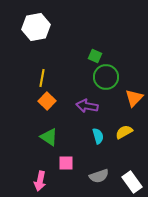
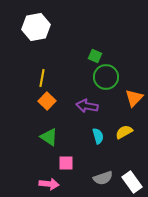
gray semicircle: moved 4 px right, 2 px down
pink arrow: moved 9 px right, 3 px down; rotated 96 degrees counterclockwise
